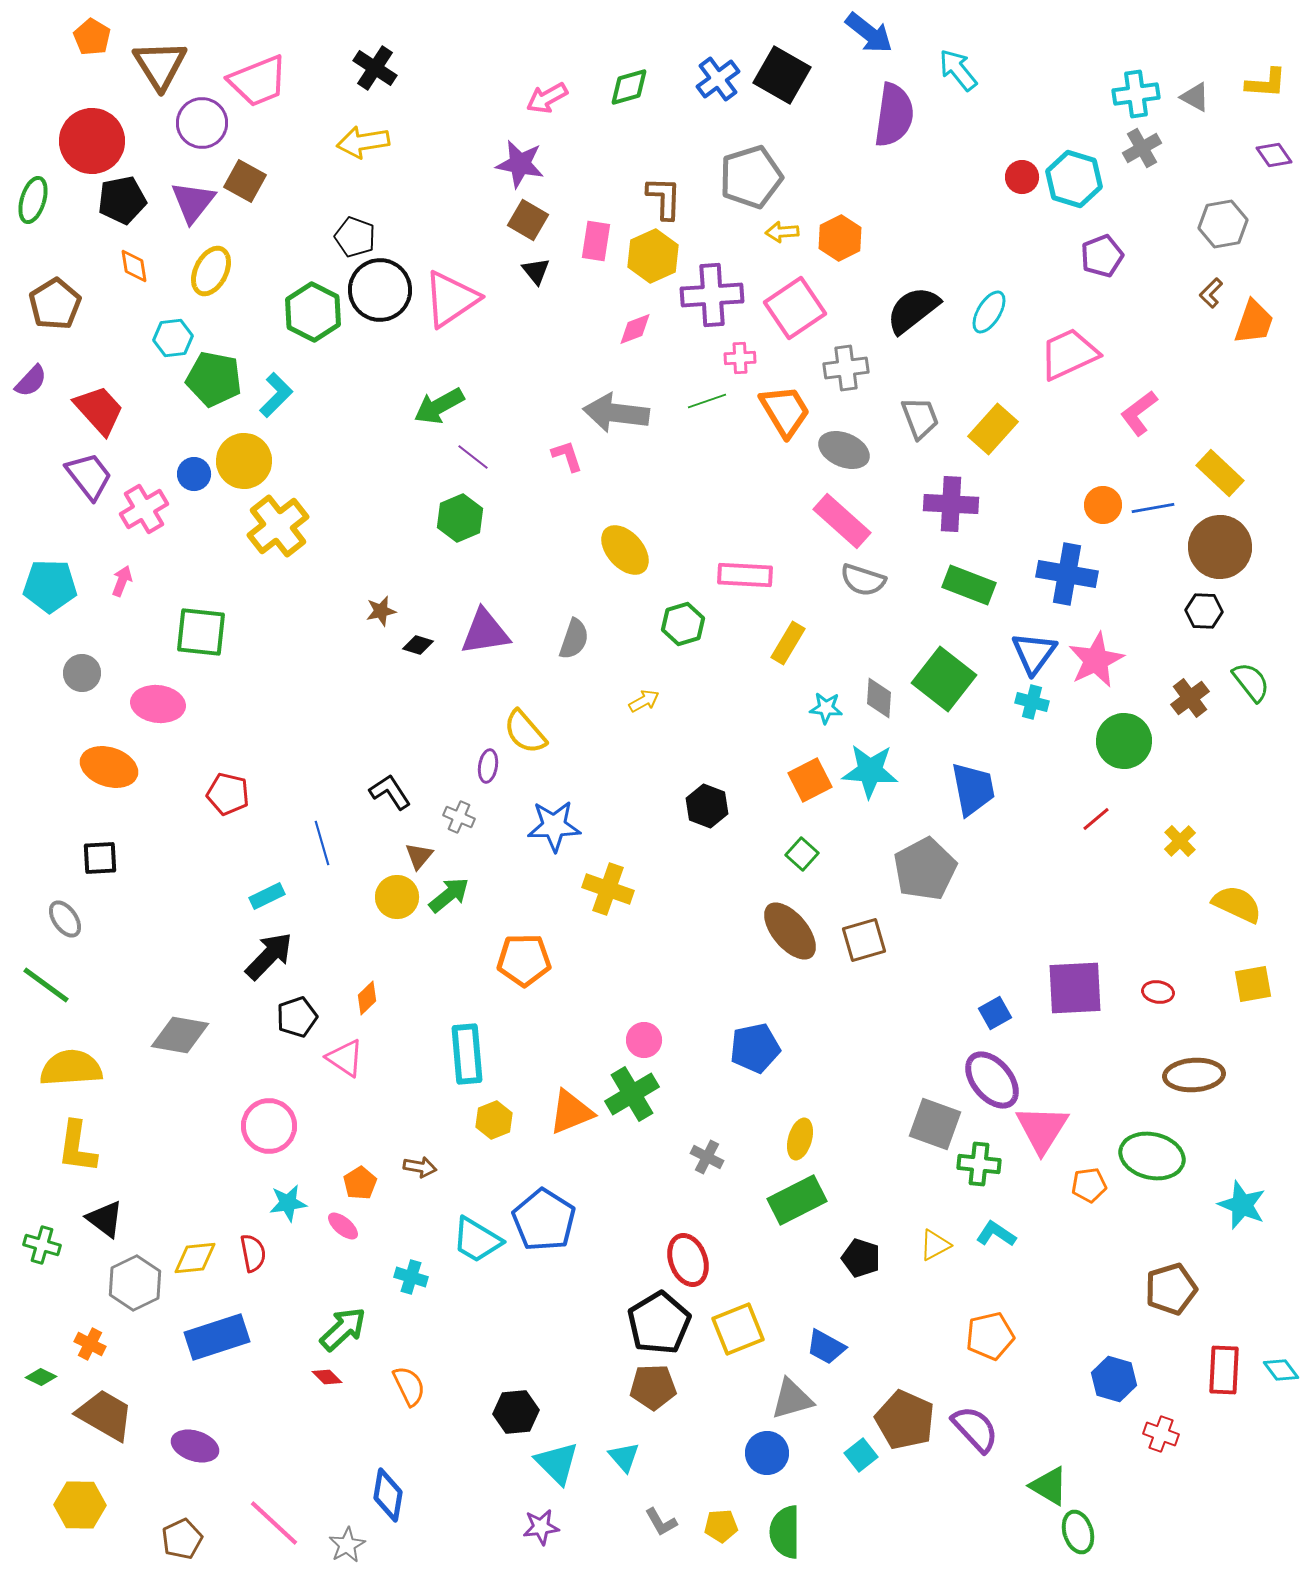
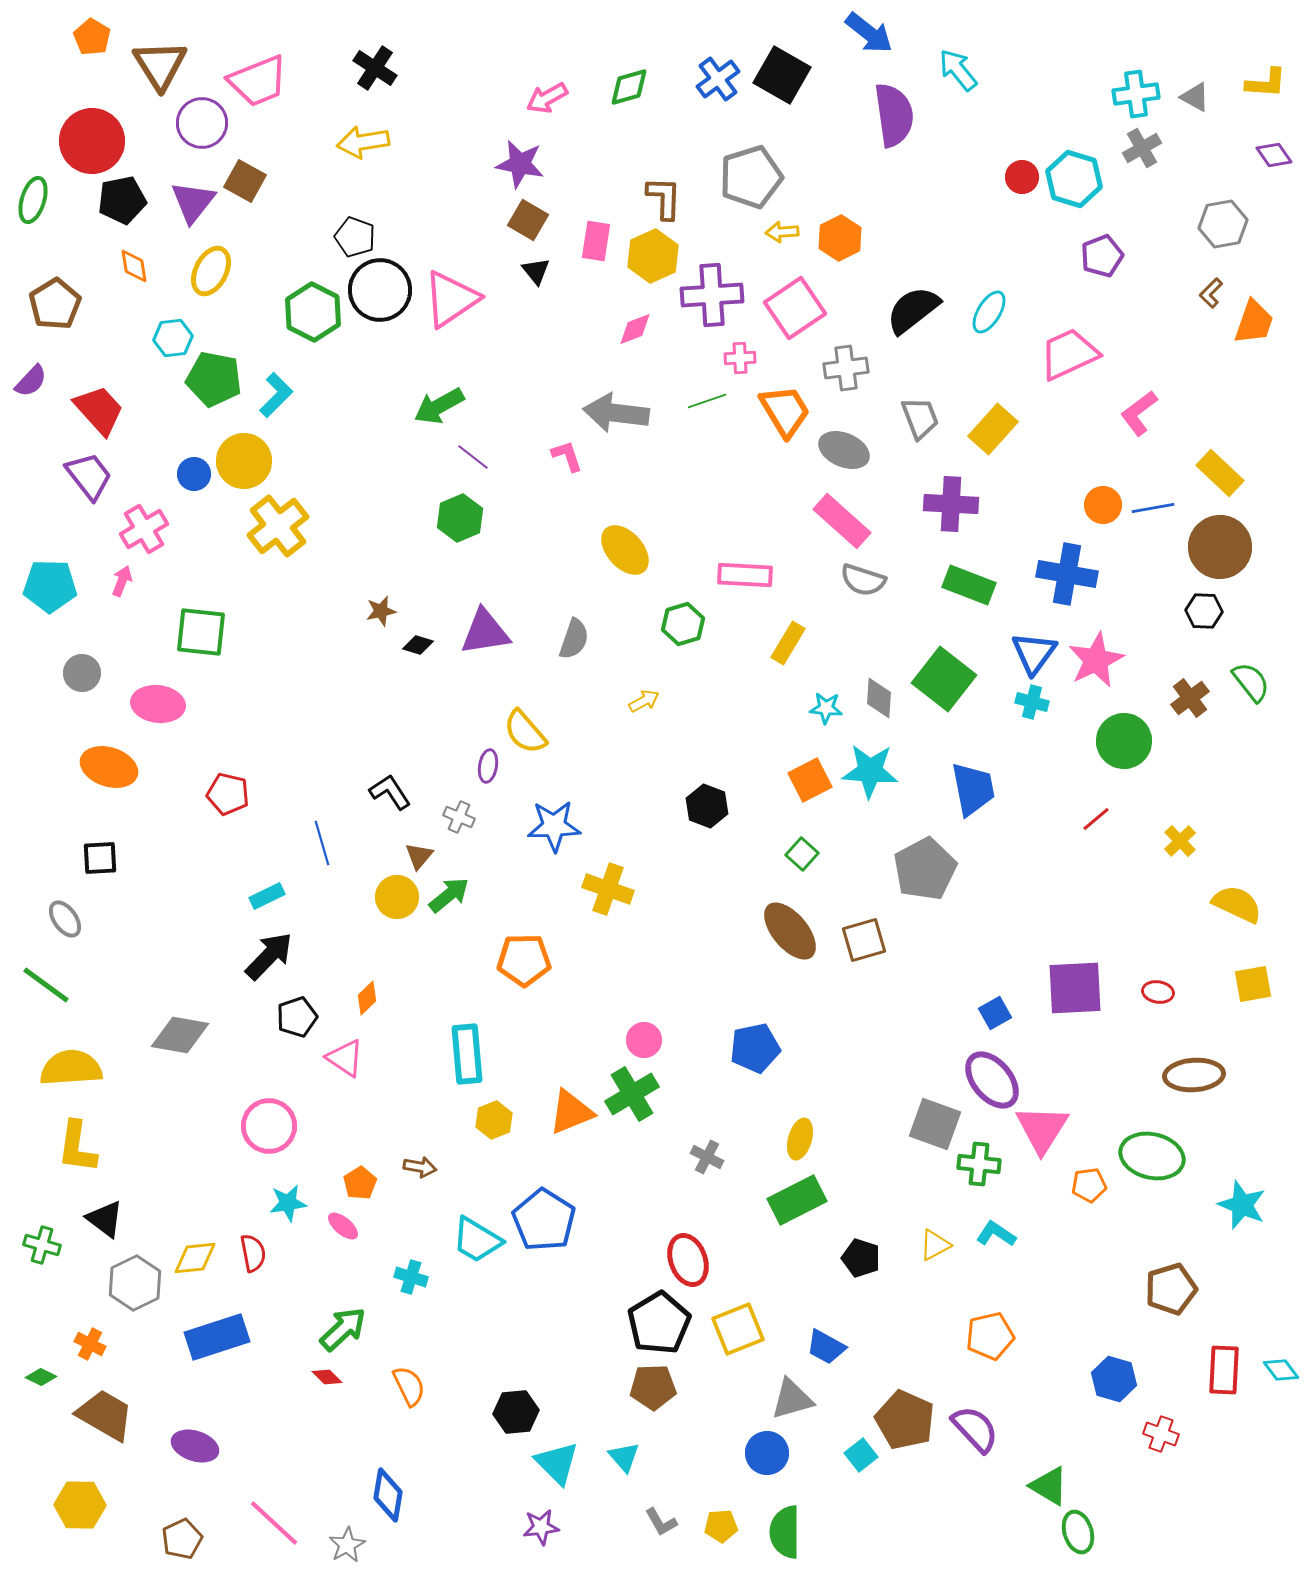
purple semicircle at (894, 115): rotated 16 degrees counterclockwise
pink cross at (144, 509): moved 20 px down
